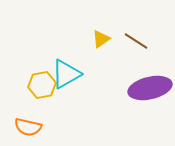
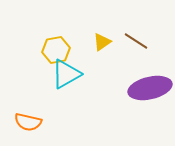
yellow triangle: moved 1 px right, 3 px down
yellow hexagon: moved 14 px right, 35 px up
orange semicircle: moved 5 px up
